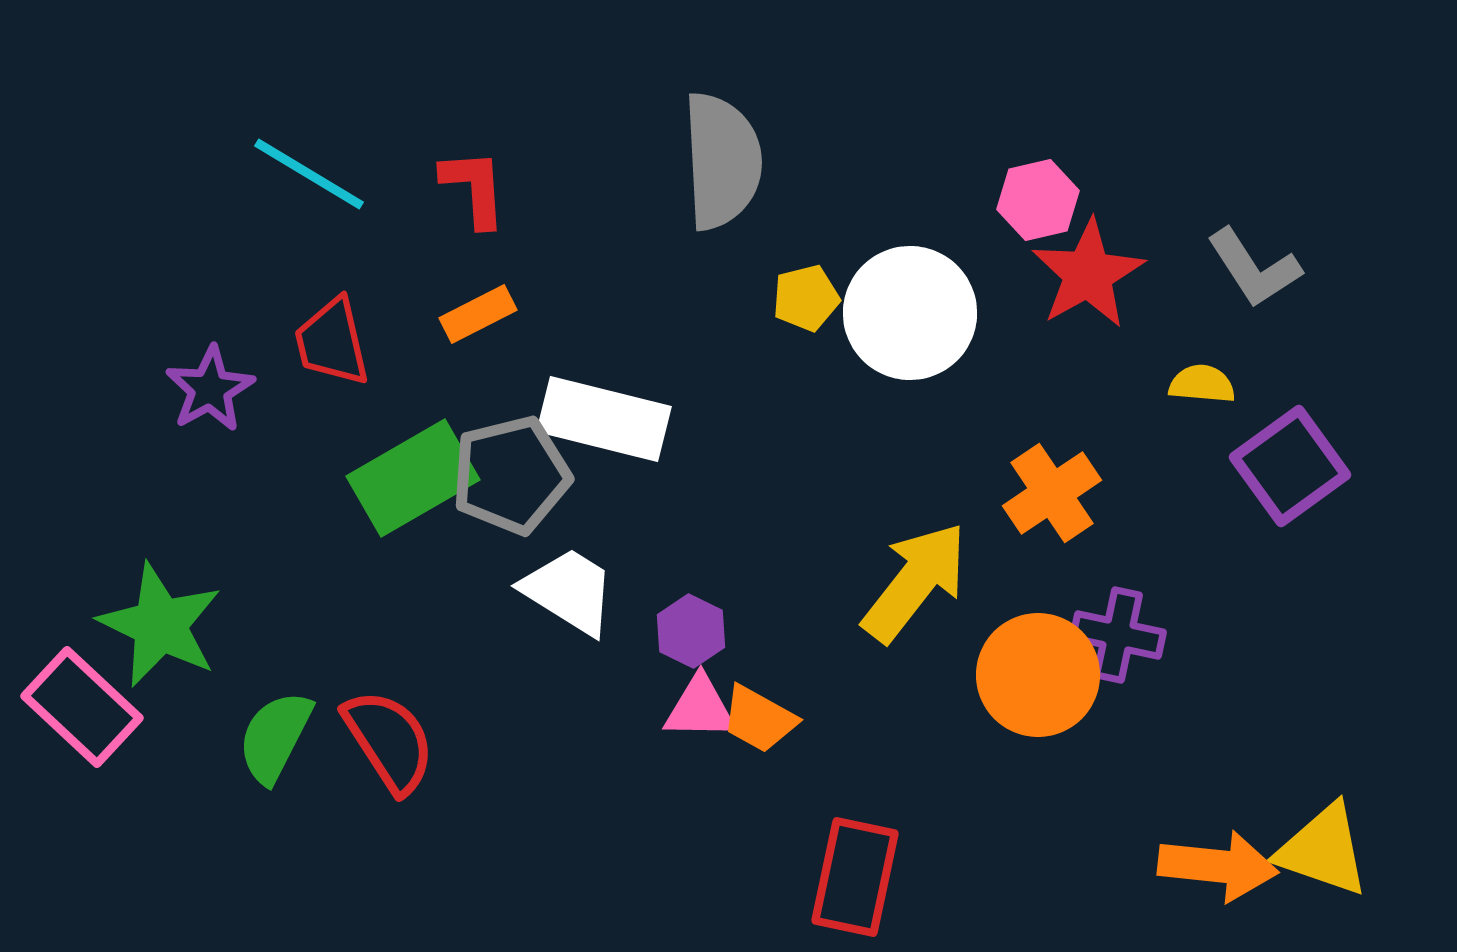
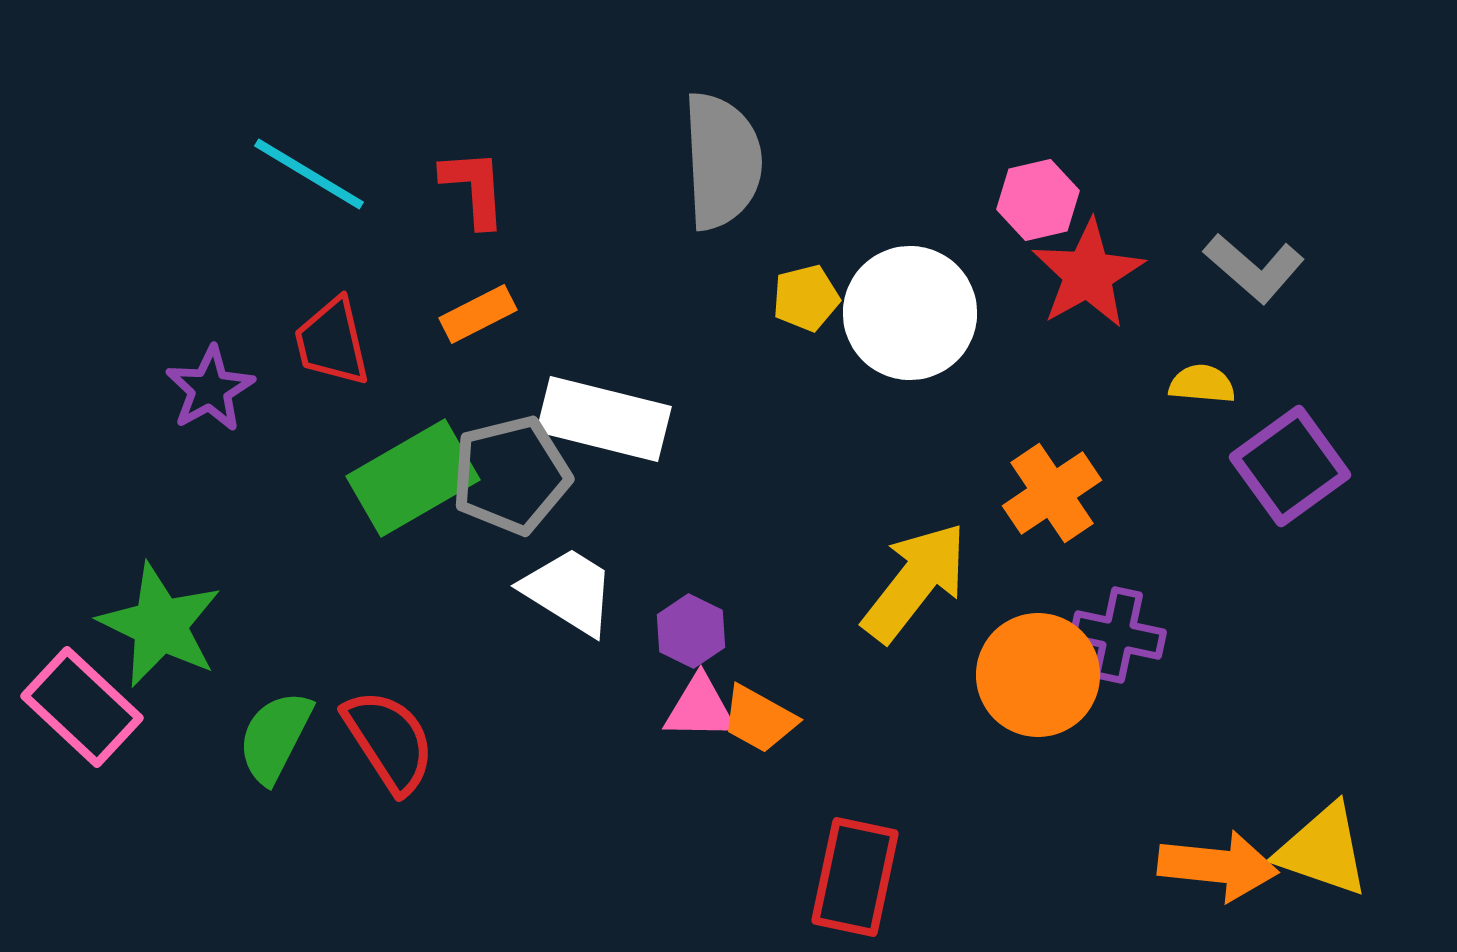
gray L-shape: rotated 16 degrees counterclockwise
